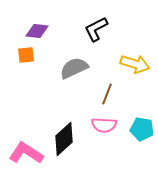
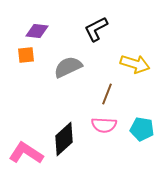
gray semicircle: moved 6 px left, 1 px up
